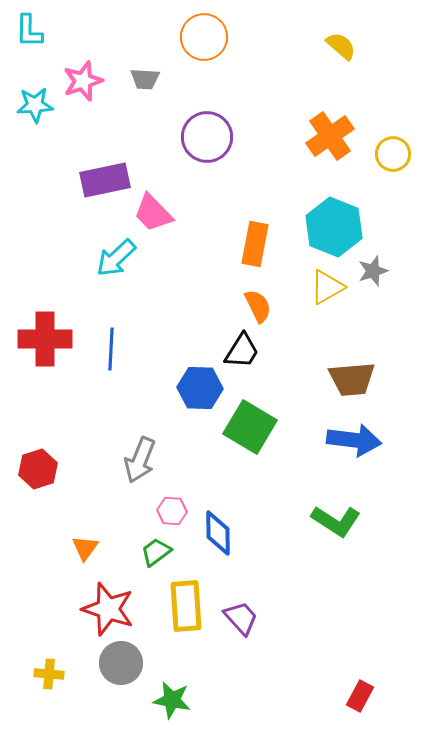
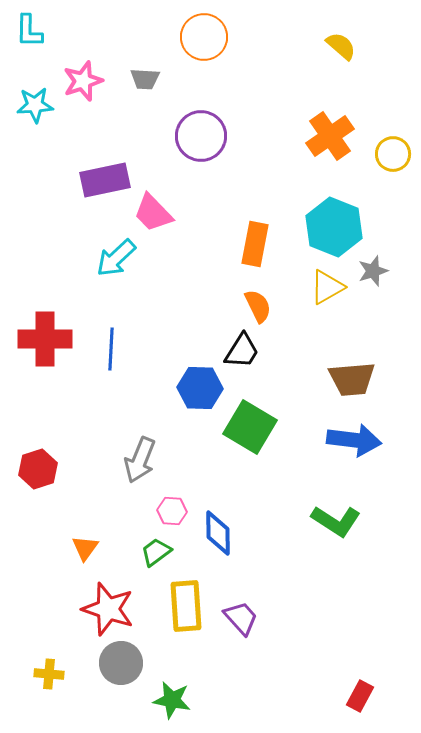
purple circle: moved 6 px left, 1 px up
